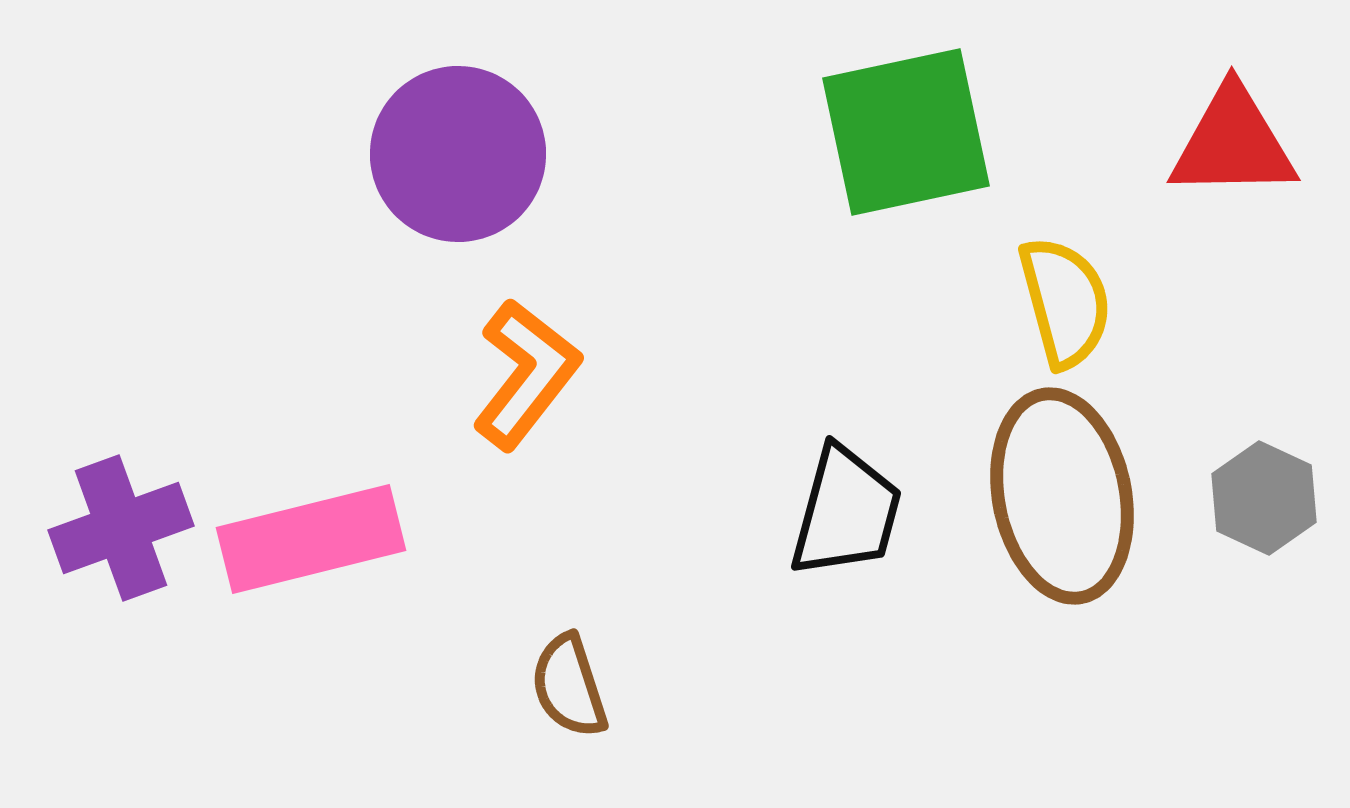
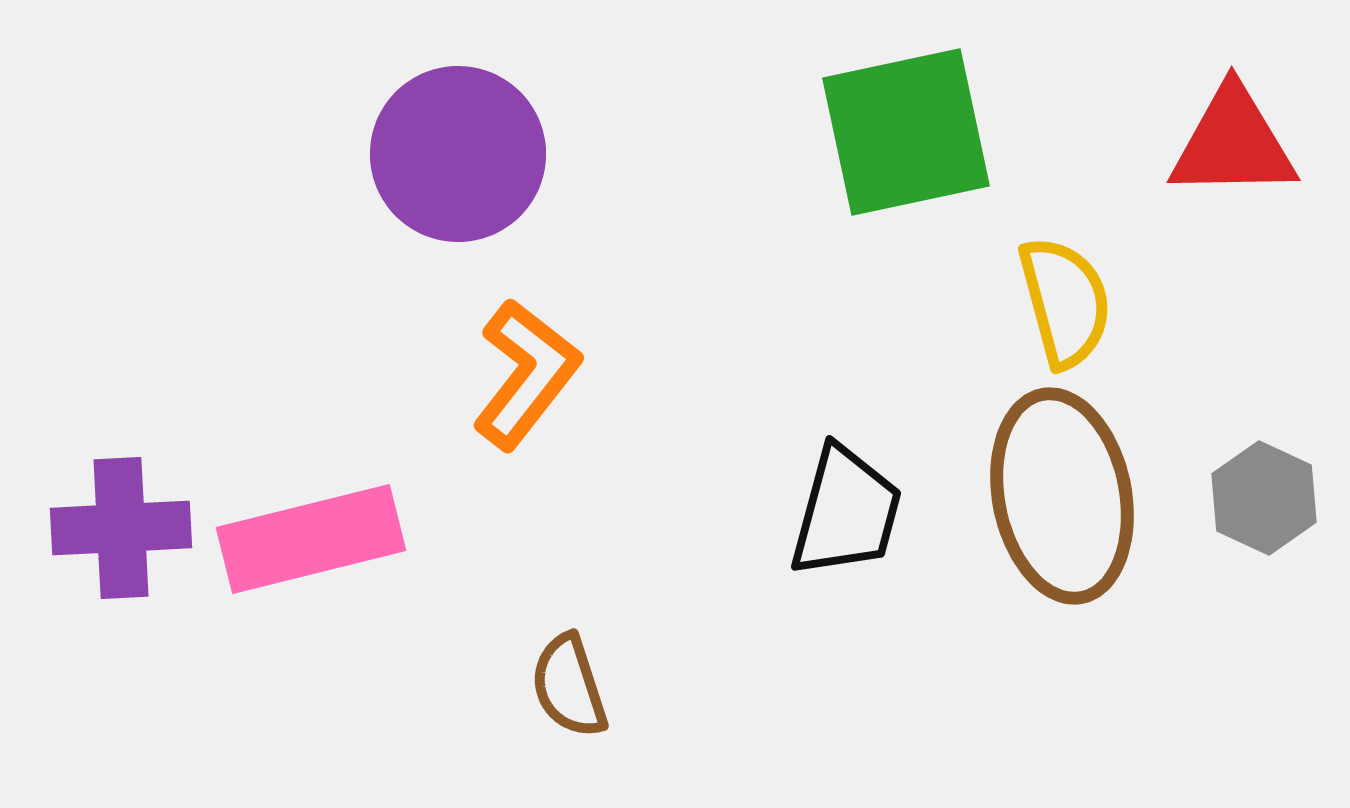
purple cross: rotated 17 degrees clockwise
